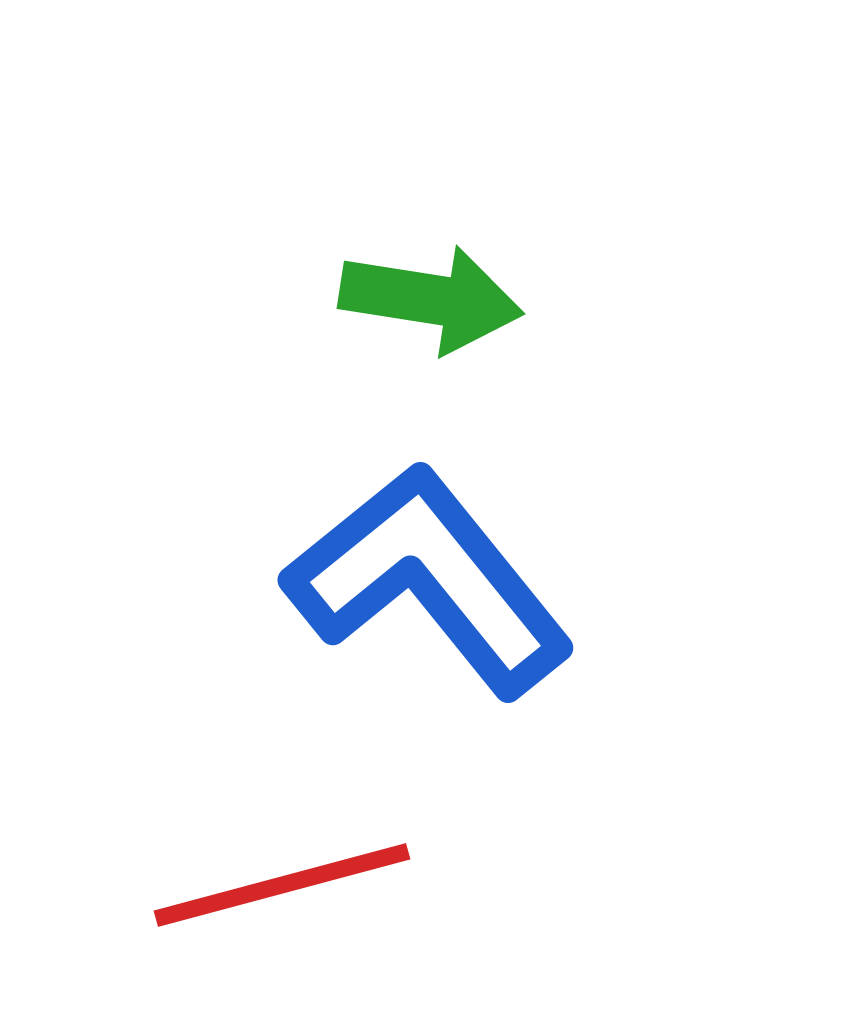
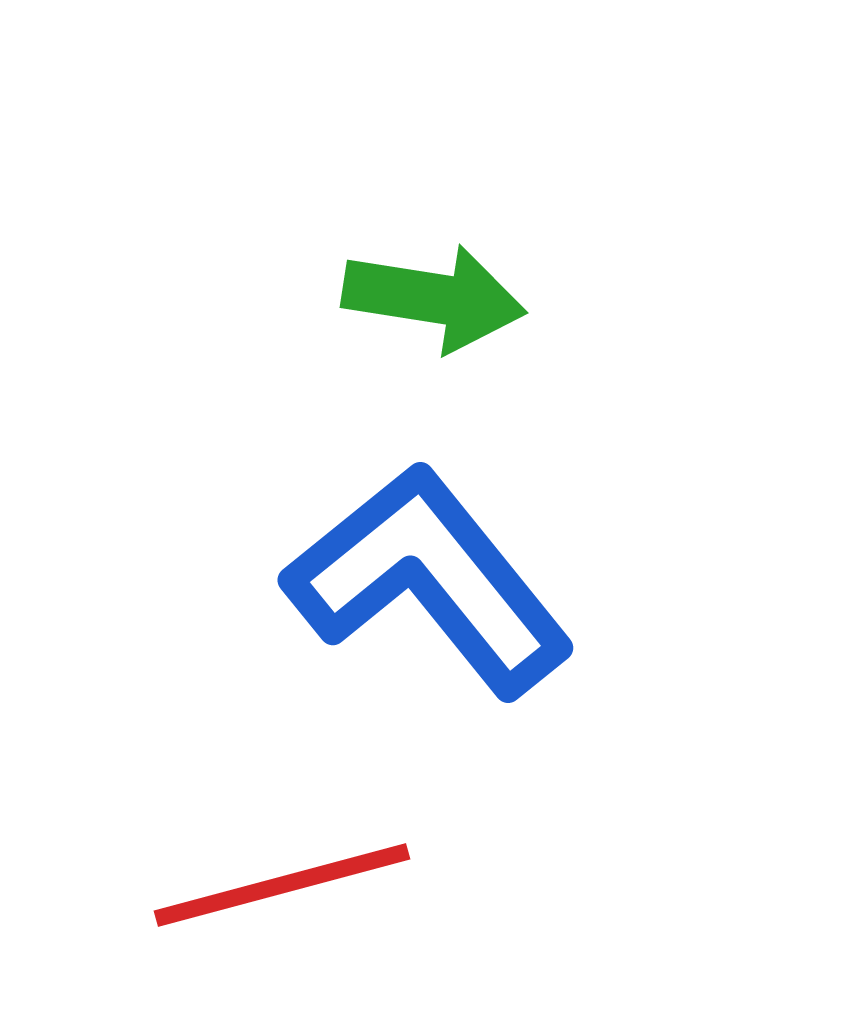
green arrow: moved 3 px right, 1 px up
